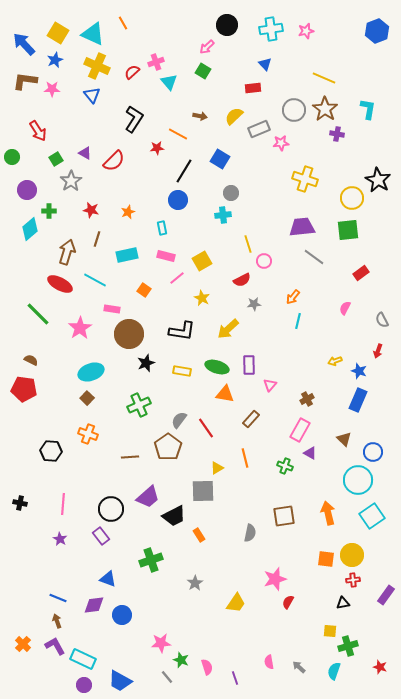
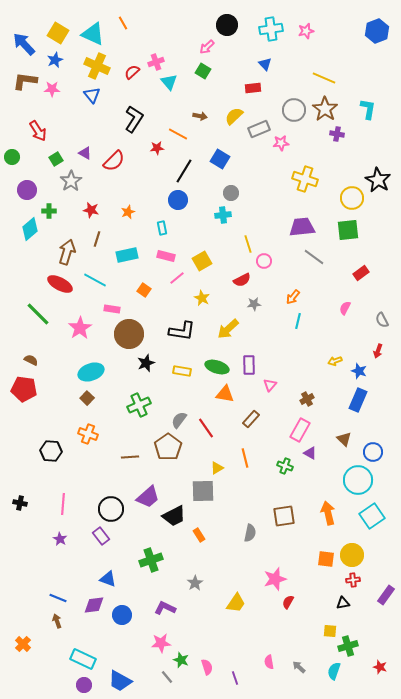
purple L-shape at (55, 646): moved 110 px right, 38 px up; rotated 35 degrees counterclockwise
